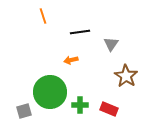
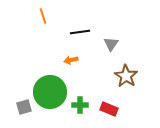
gray square: moved 4 px up
